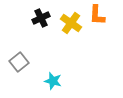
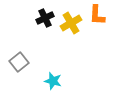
black cross: moved 4 px right
yellow cross: rotated 25 degrees clockwise
